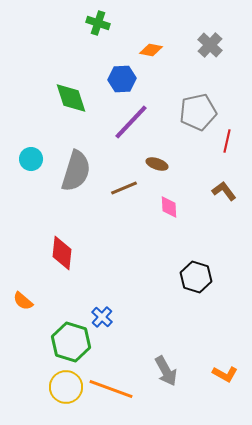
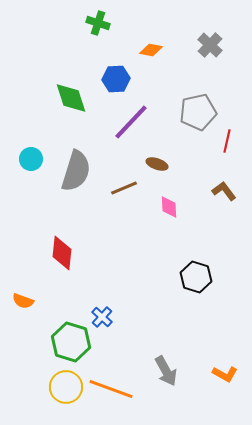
blue hexagon: moved 6 px left
orange semicircle: rotated 20 degrees counterclockwise
